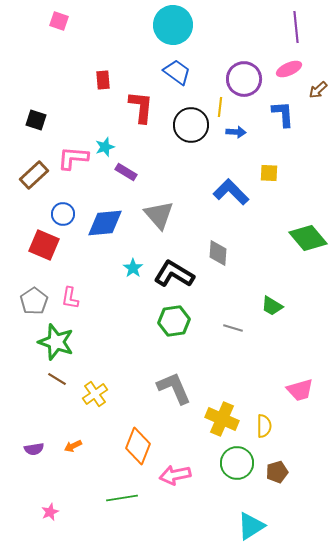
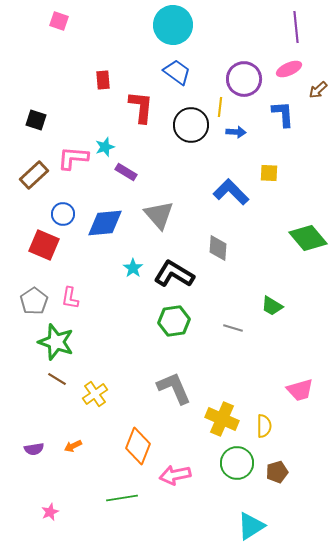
gray diamond at (218, 253): moved 5 px up
